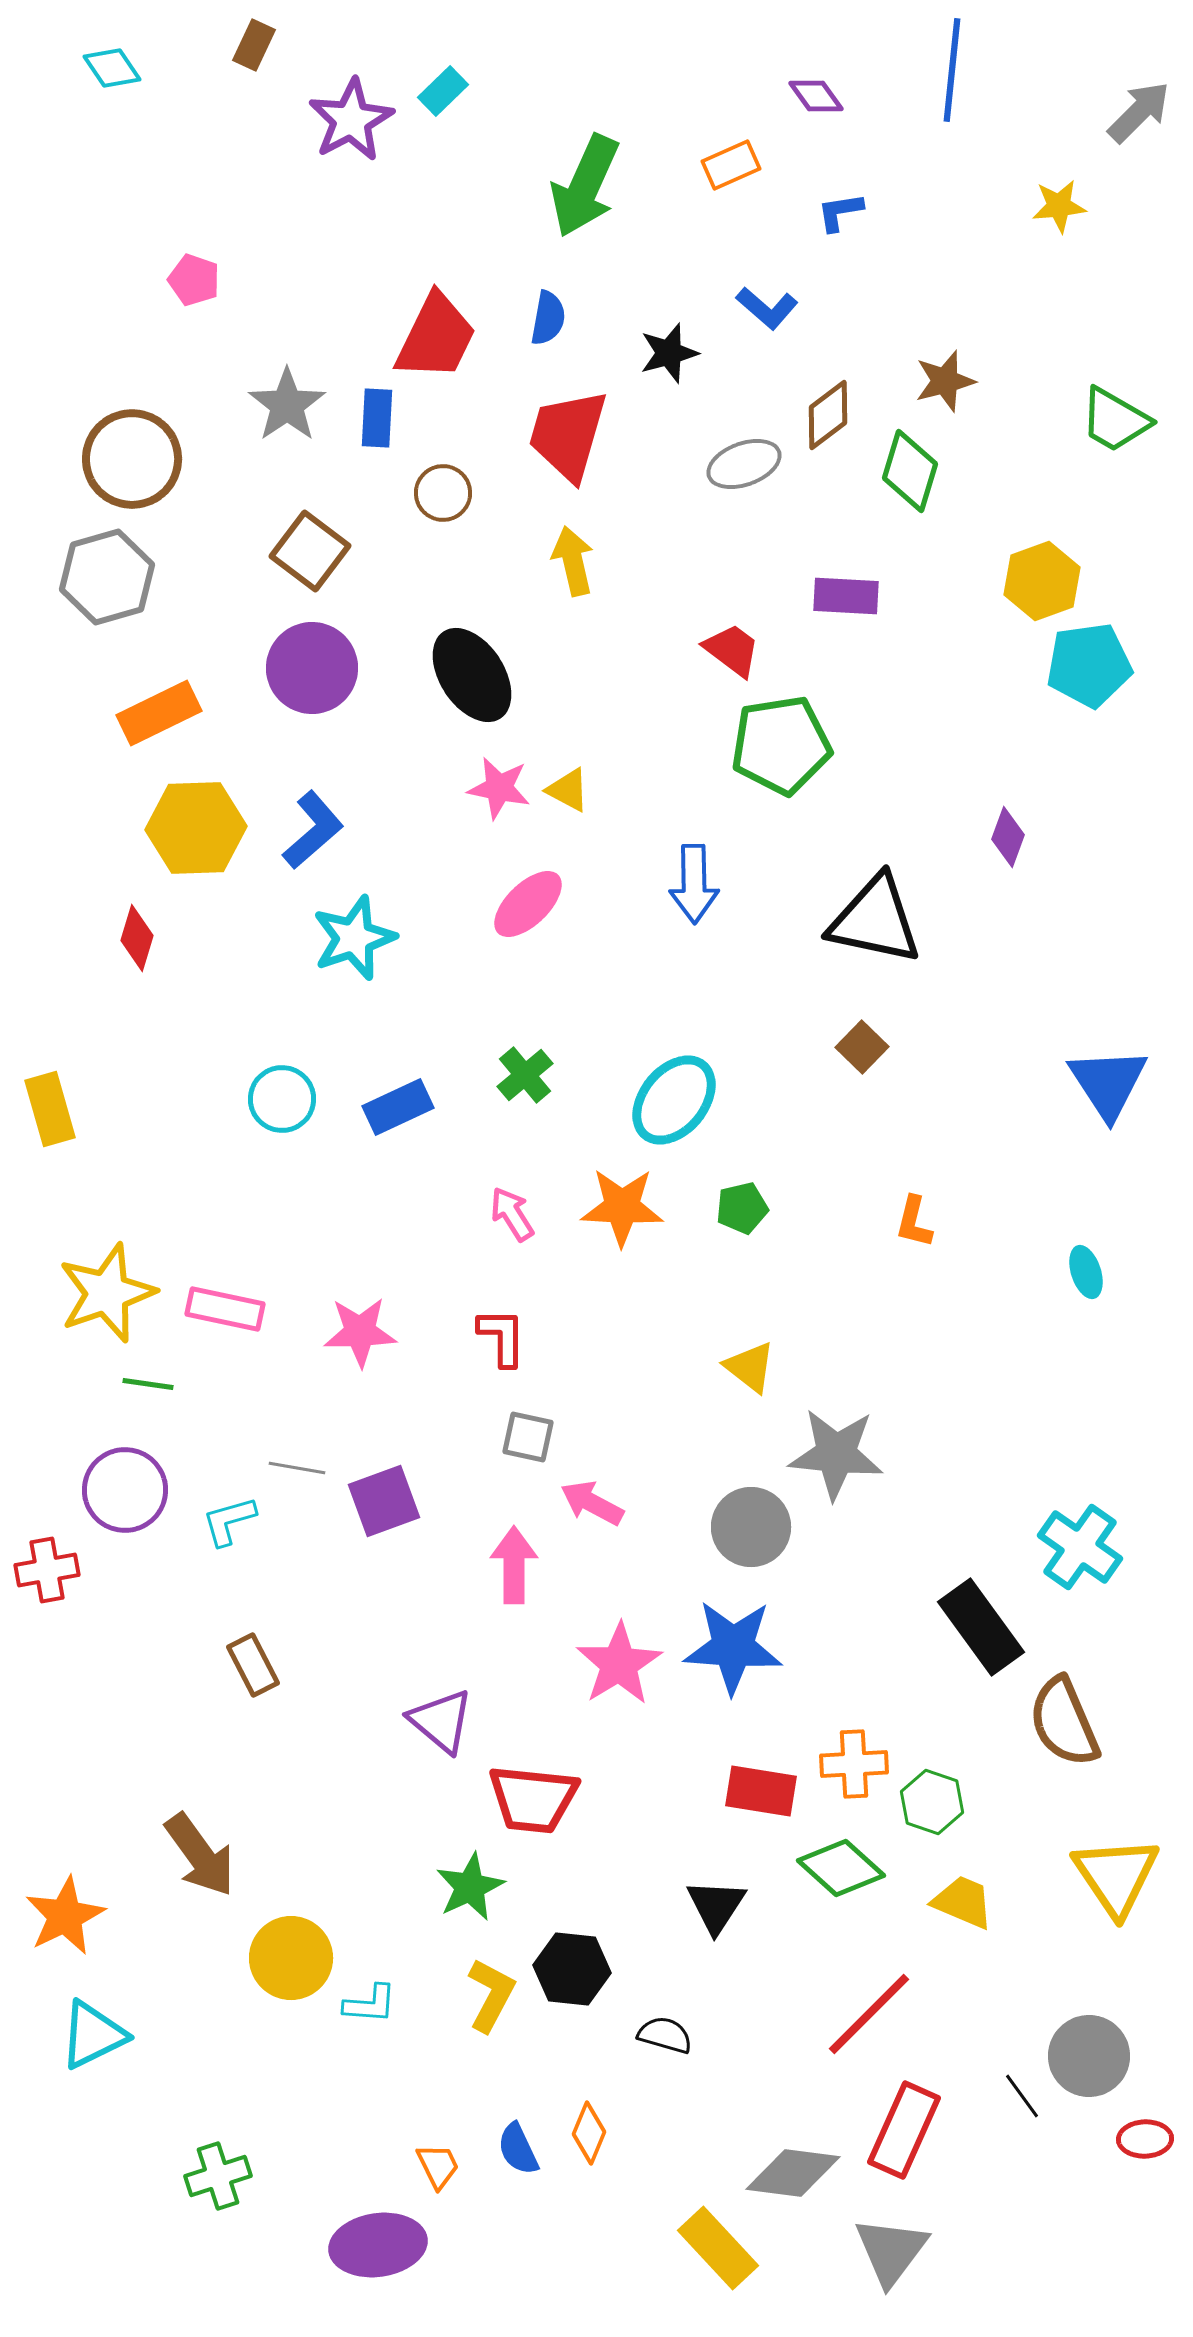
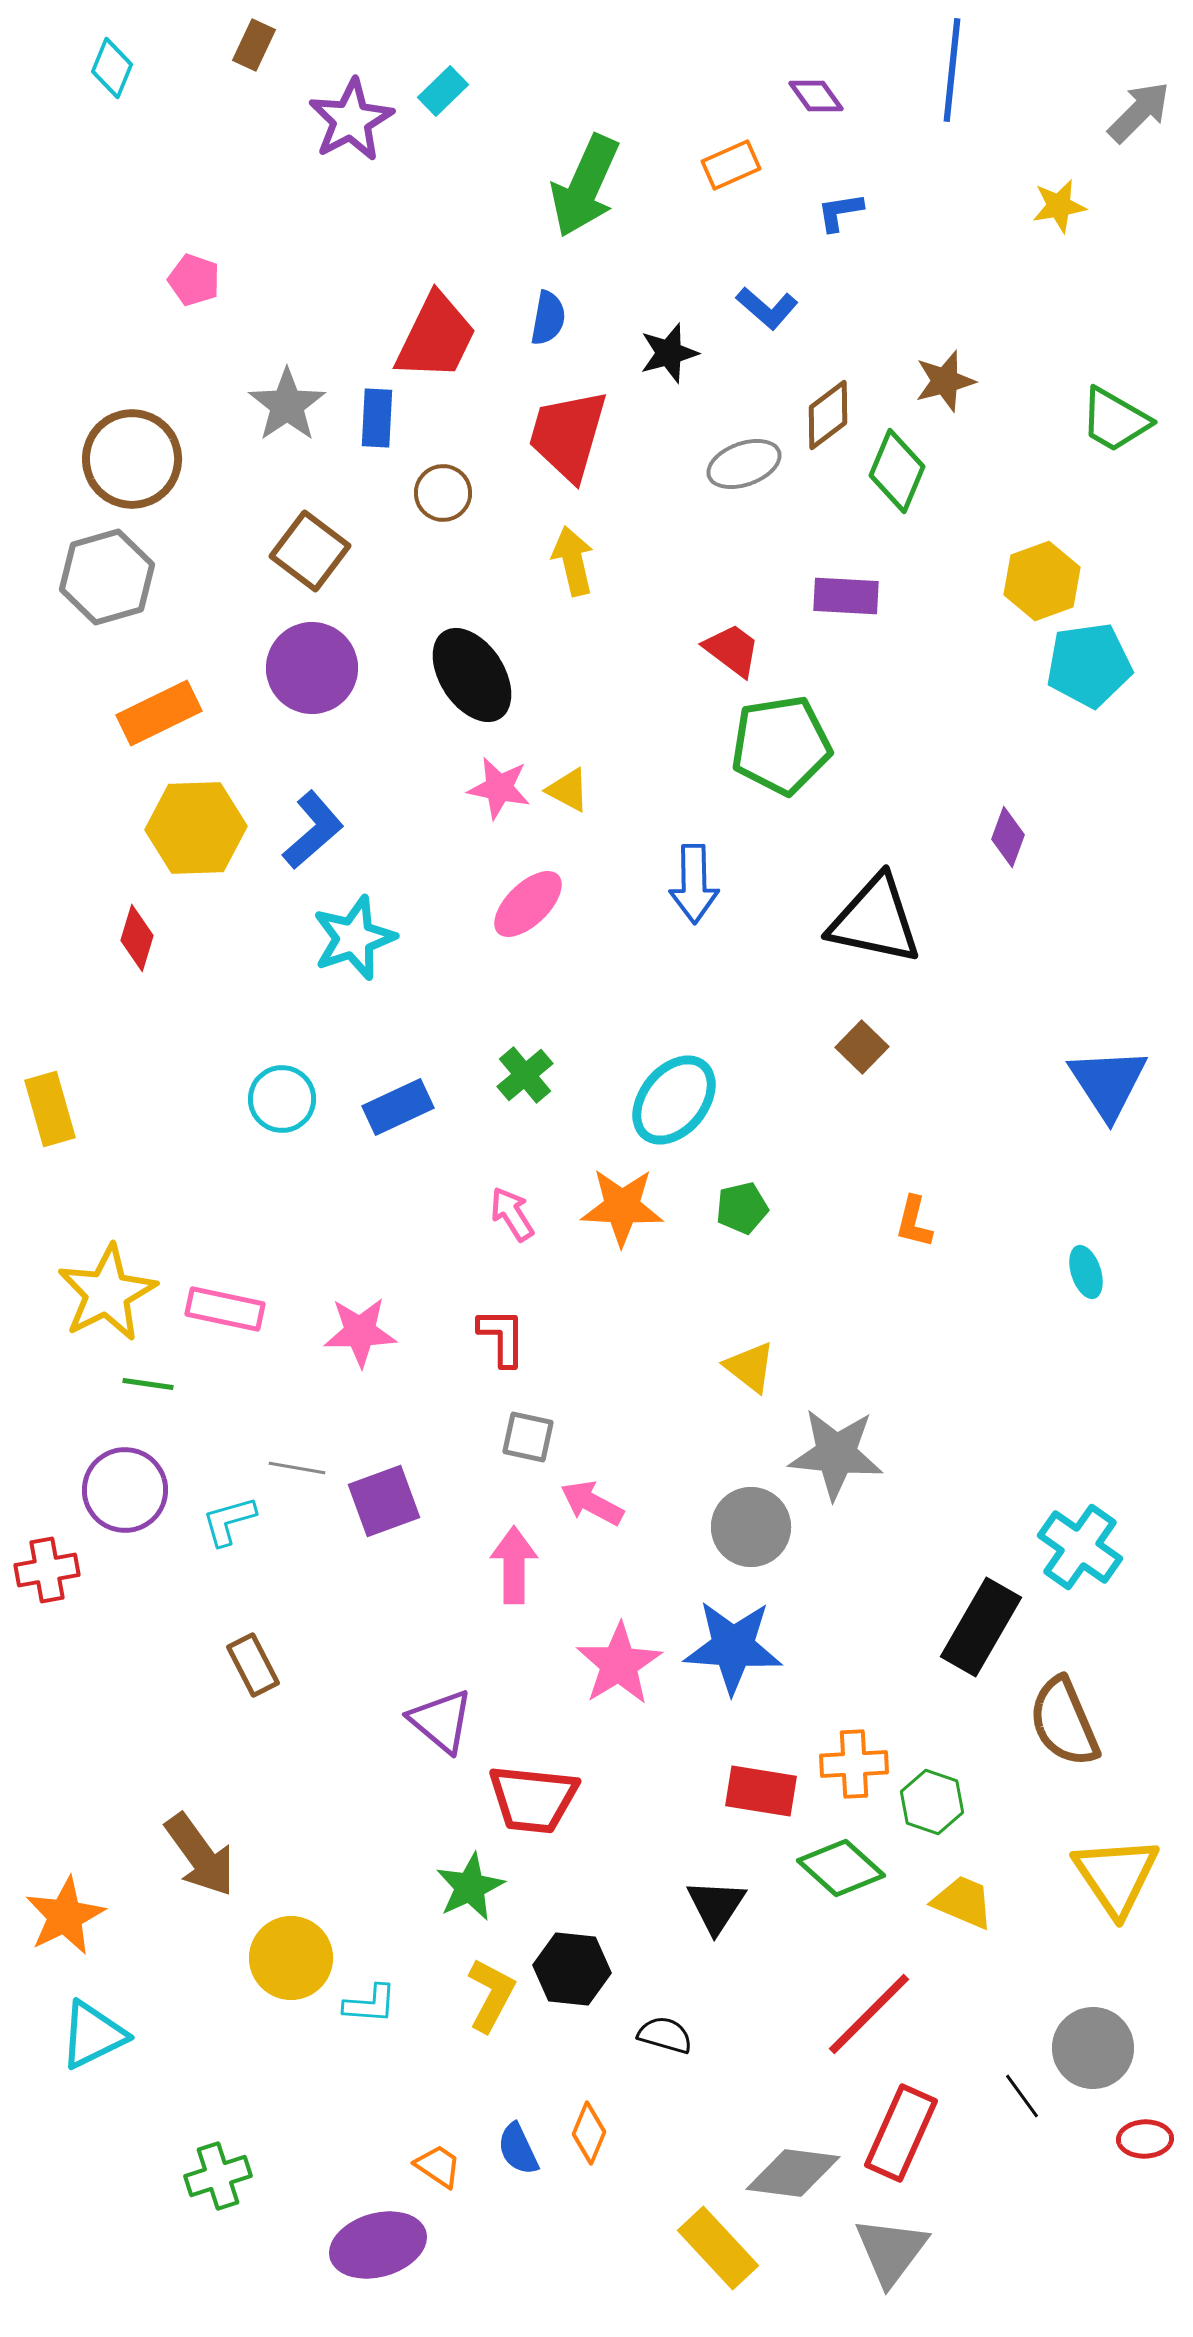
cyan diamond at (112, 68): rotated 56 degrees clockwise
yellow star at (1059, 206): rotated 4 degrees counterclockwise
green diamond at (910, 471): moved 13 px left; rotated 6 degrees clockwise
yellow star at (107, 1293): rotated 8 degrees counterclockwise
black rectangle at (981, 1627): rotated 66 degrees clockwise
gray circle at (1089, 2056): moved 4 px right, 8 px up
red rectangle at (904, 2130): moved 3 px left, 3 px down
orange trapezoid at (438, 2166): rotated 30 degrees counterclockwise
purple ellipse at (378, 2245): rotated 8 degrees counterclockwise
